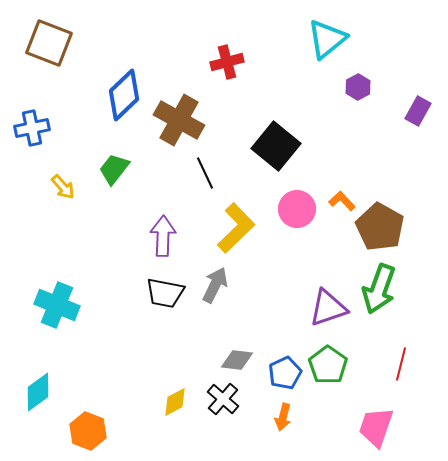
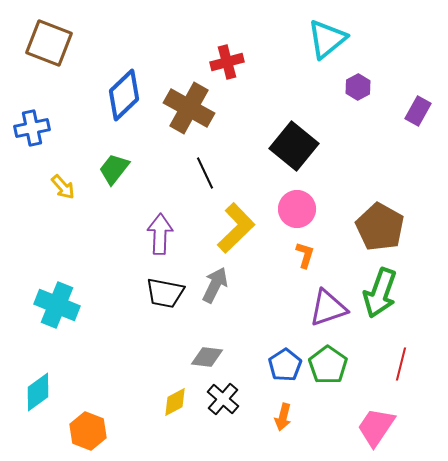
brown cross: moved 10 px right, 12 px up
black square: moved 18 px right
orange L-shape: moved 37 px left, 54 px down; rotated 60 degrees clockwise
purple arrow: moved 3 px left, 2 px up
green arrow: moved 1 px right, 4 px down
gray diamond: moved 30 px left, 3 px up
blue pentagon: moved 8 px up; rotated 8 degrees counterclockwise
pink trapezoid: rotated 15 degrees clockwise
